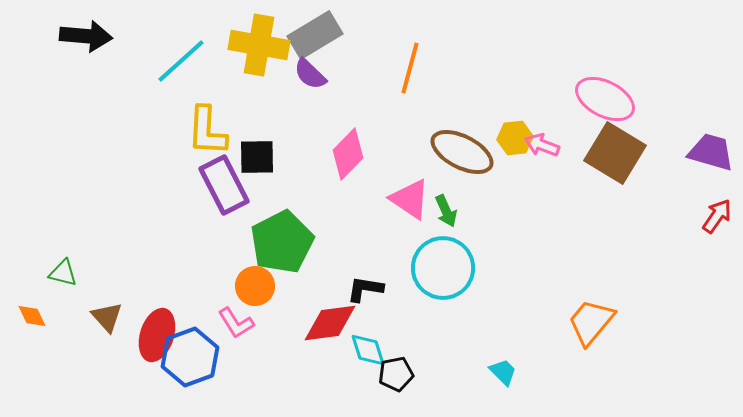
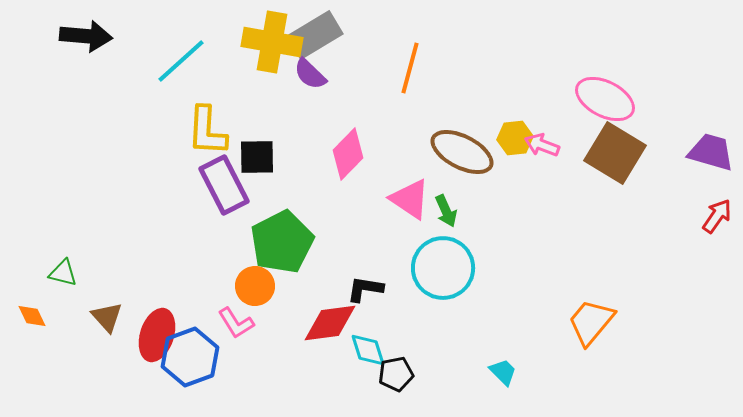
yellow cross: moved 13 px right, 3 px up
